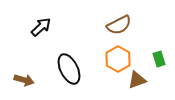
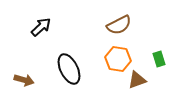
orange hexagon: rotated 20 degrees counterclockwise
